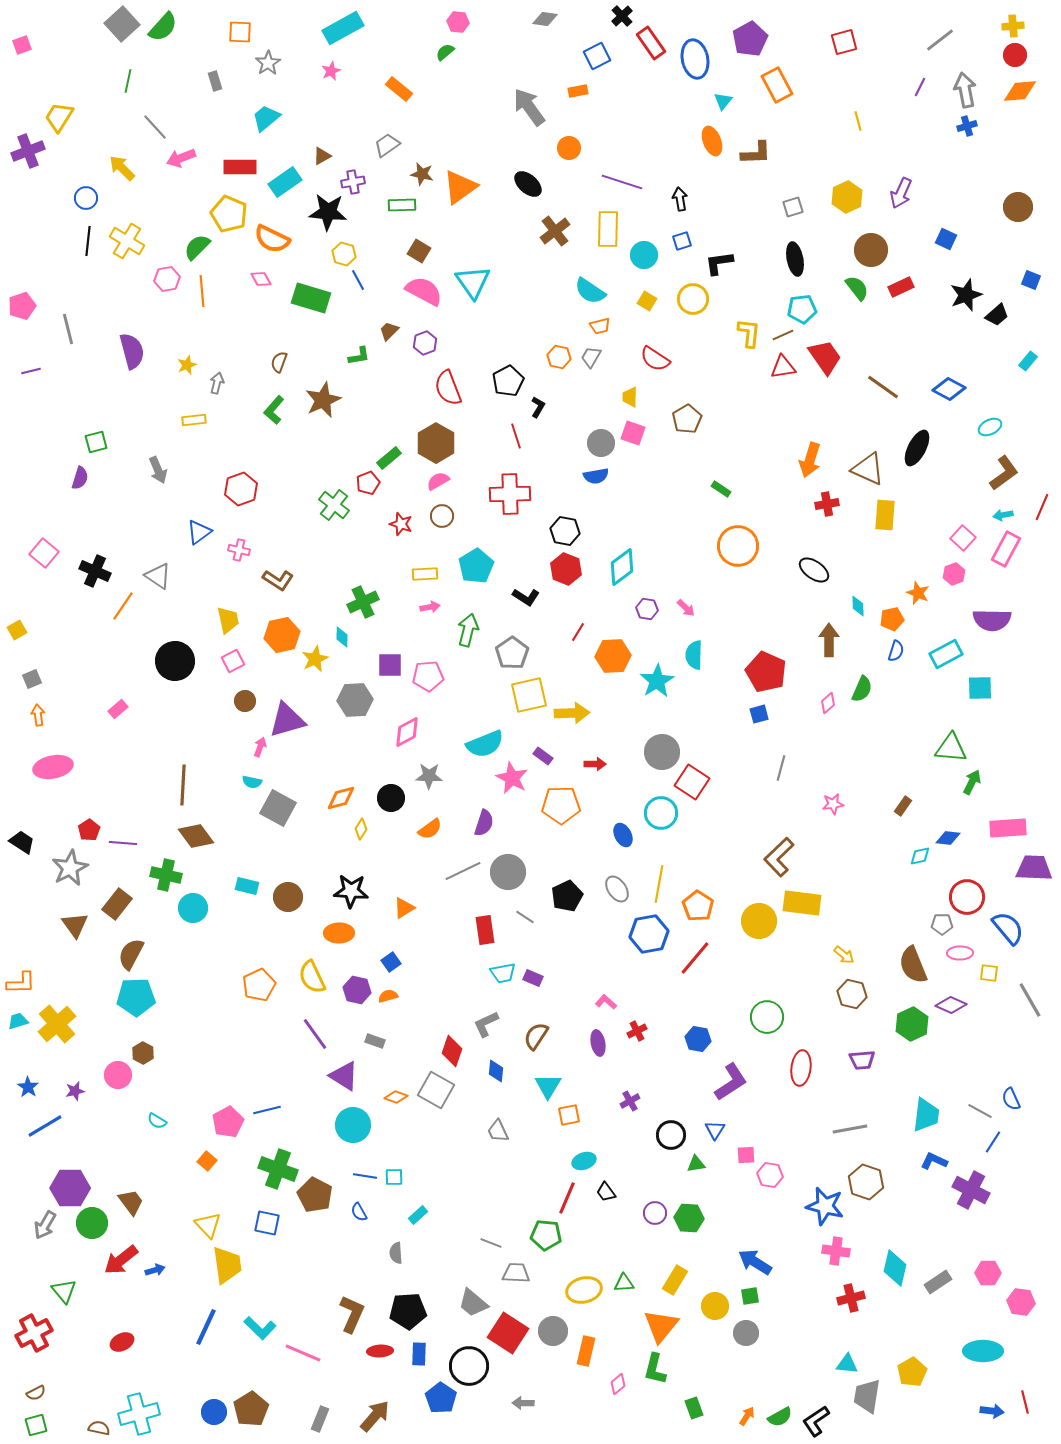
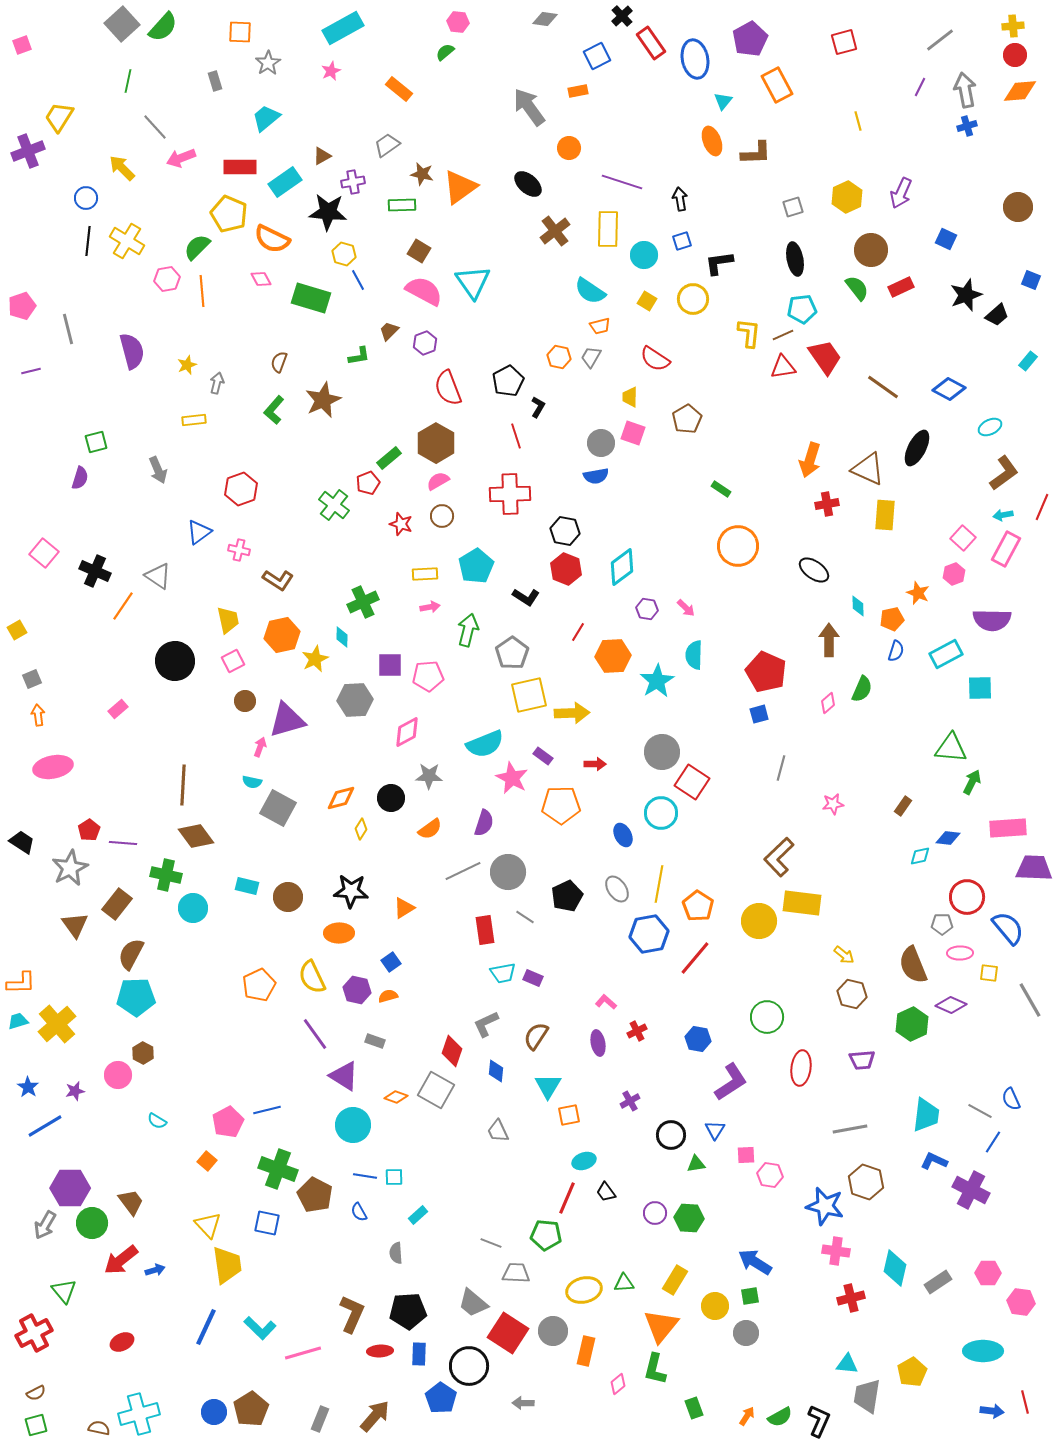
pink line at (303, 1353): rotated 39 degrees counterclockwise
black L-shape at (816, 1421): moved 3 px right; rotated 148 degrees clockwise
